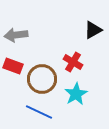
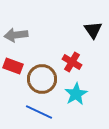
black triangle: rotated 36 degrees counterclockwise
red cross: moved 1 px left
